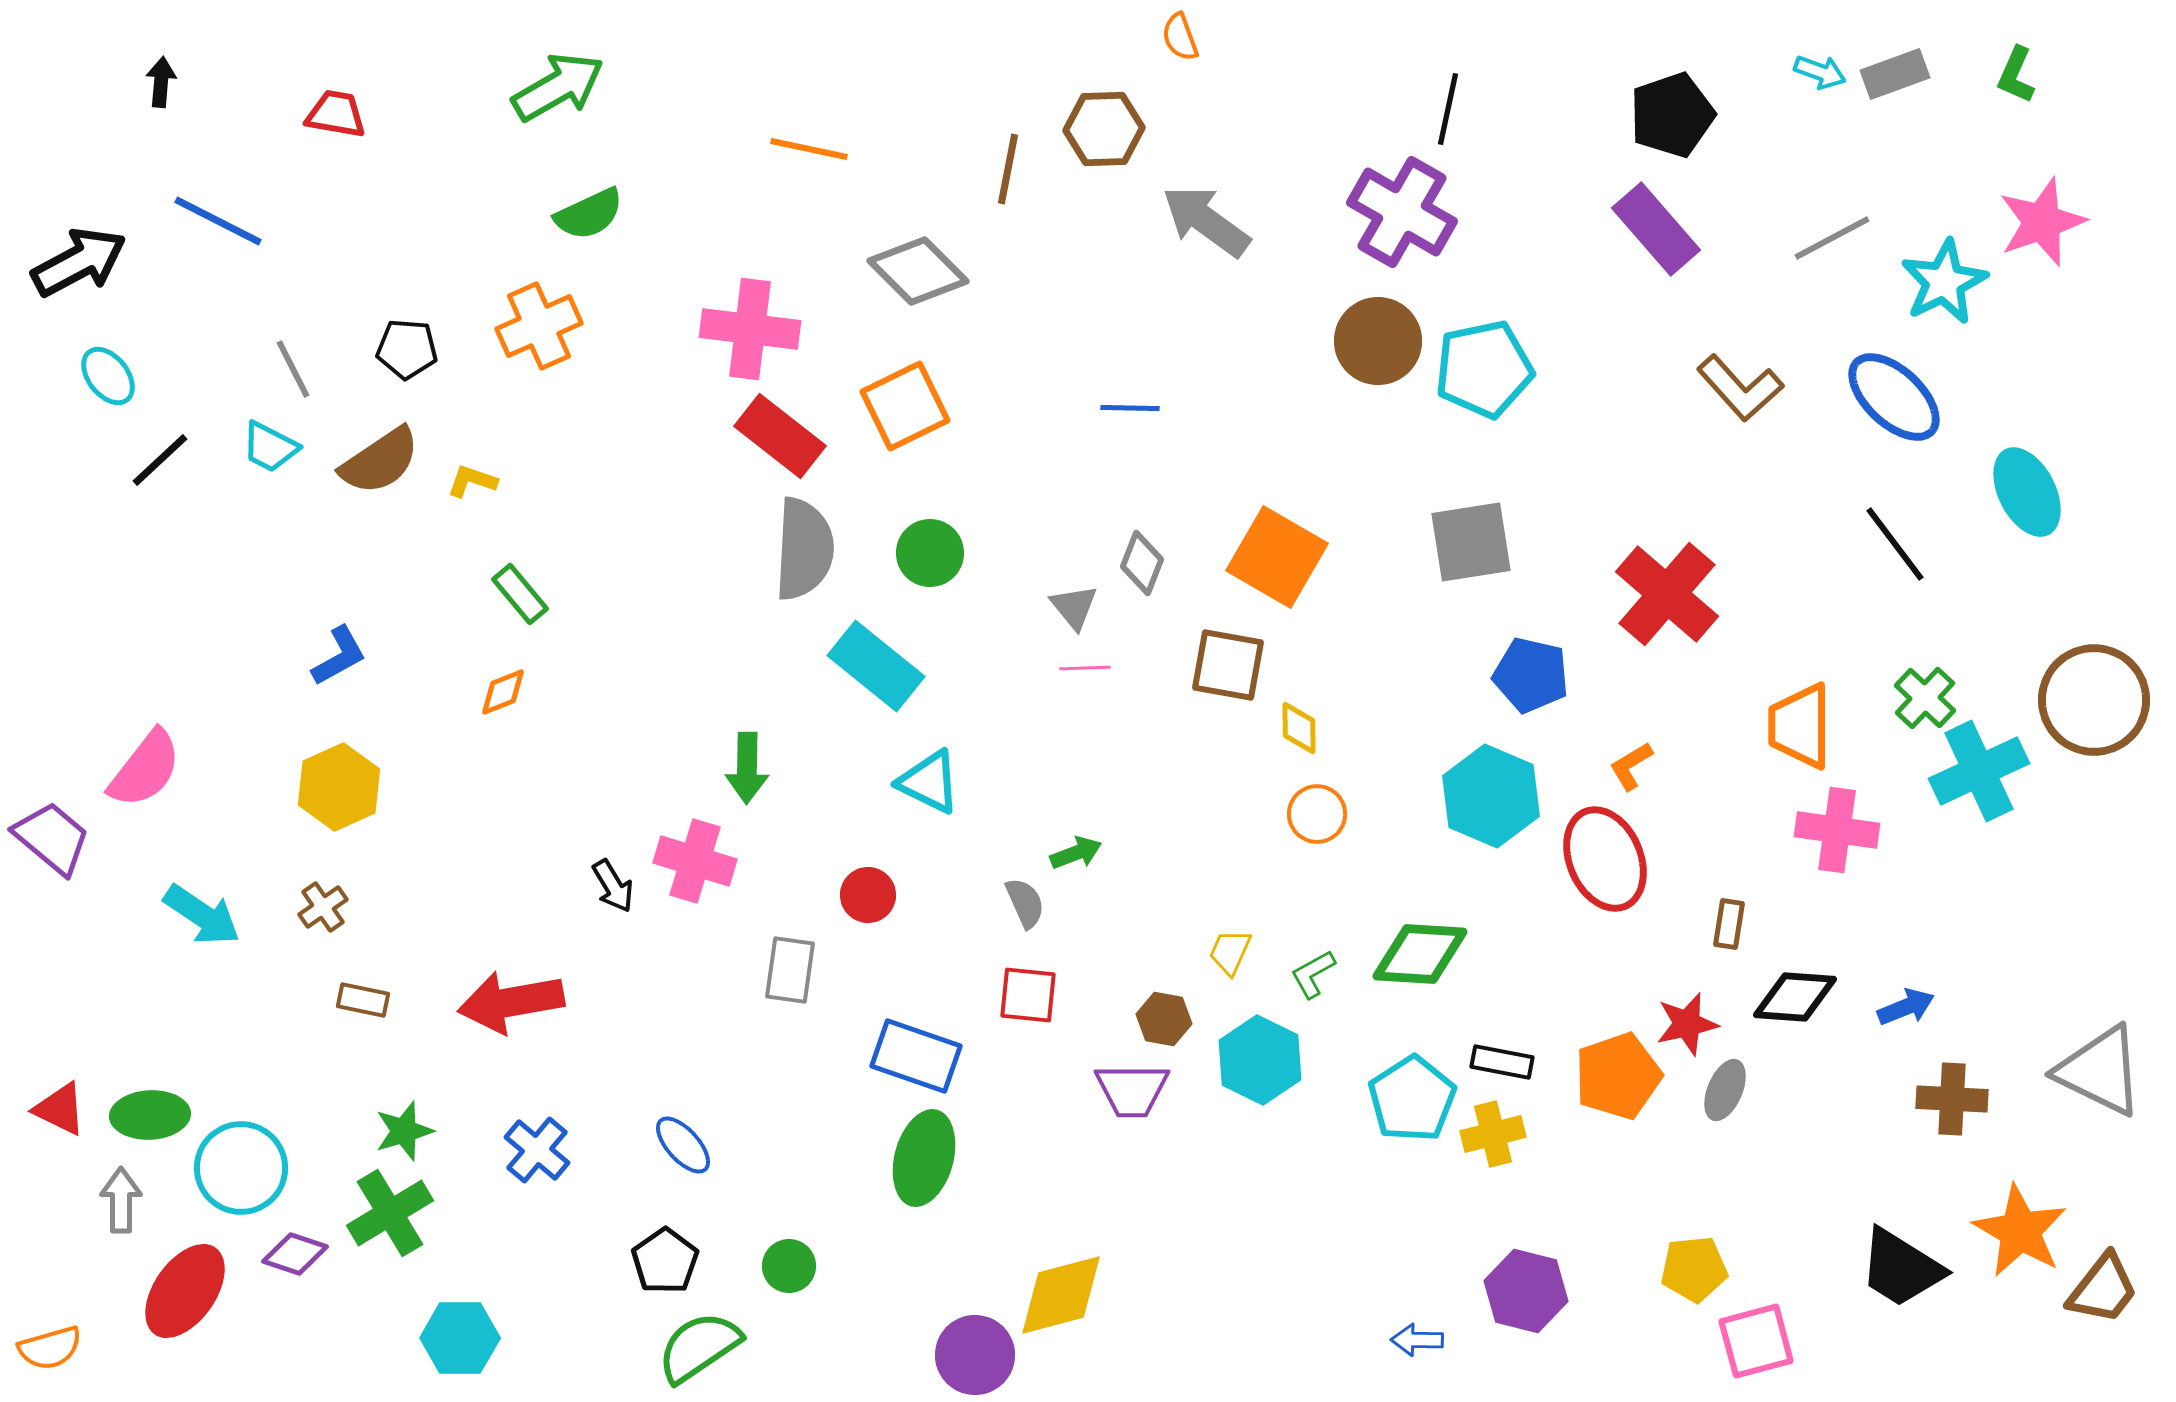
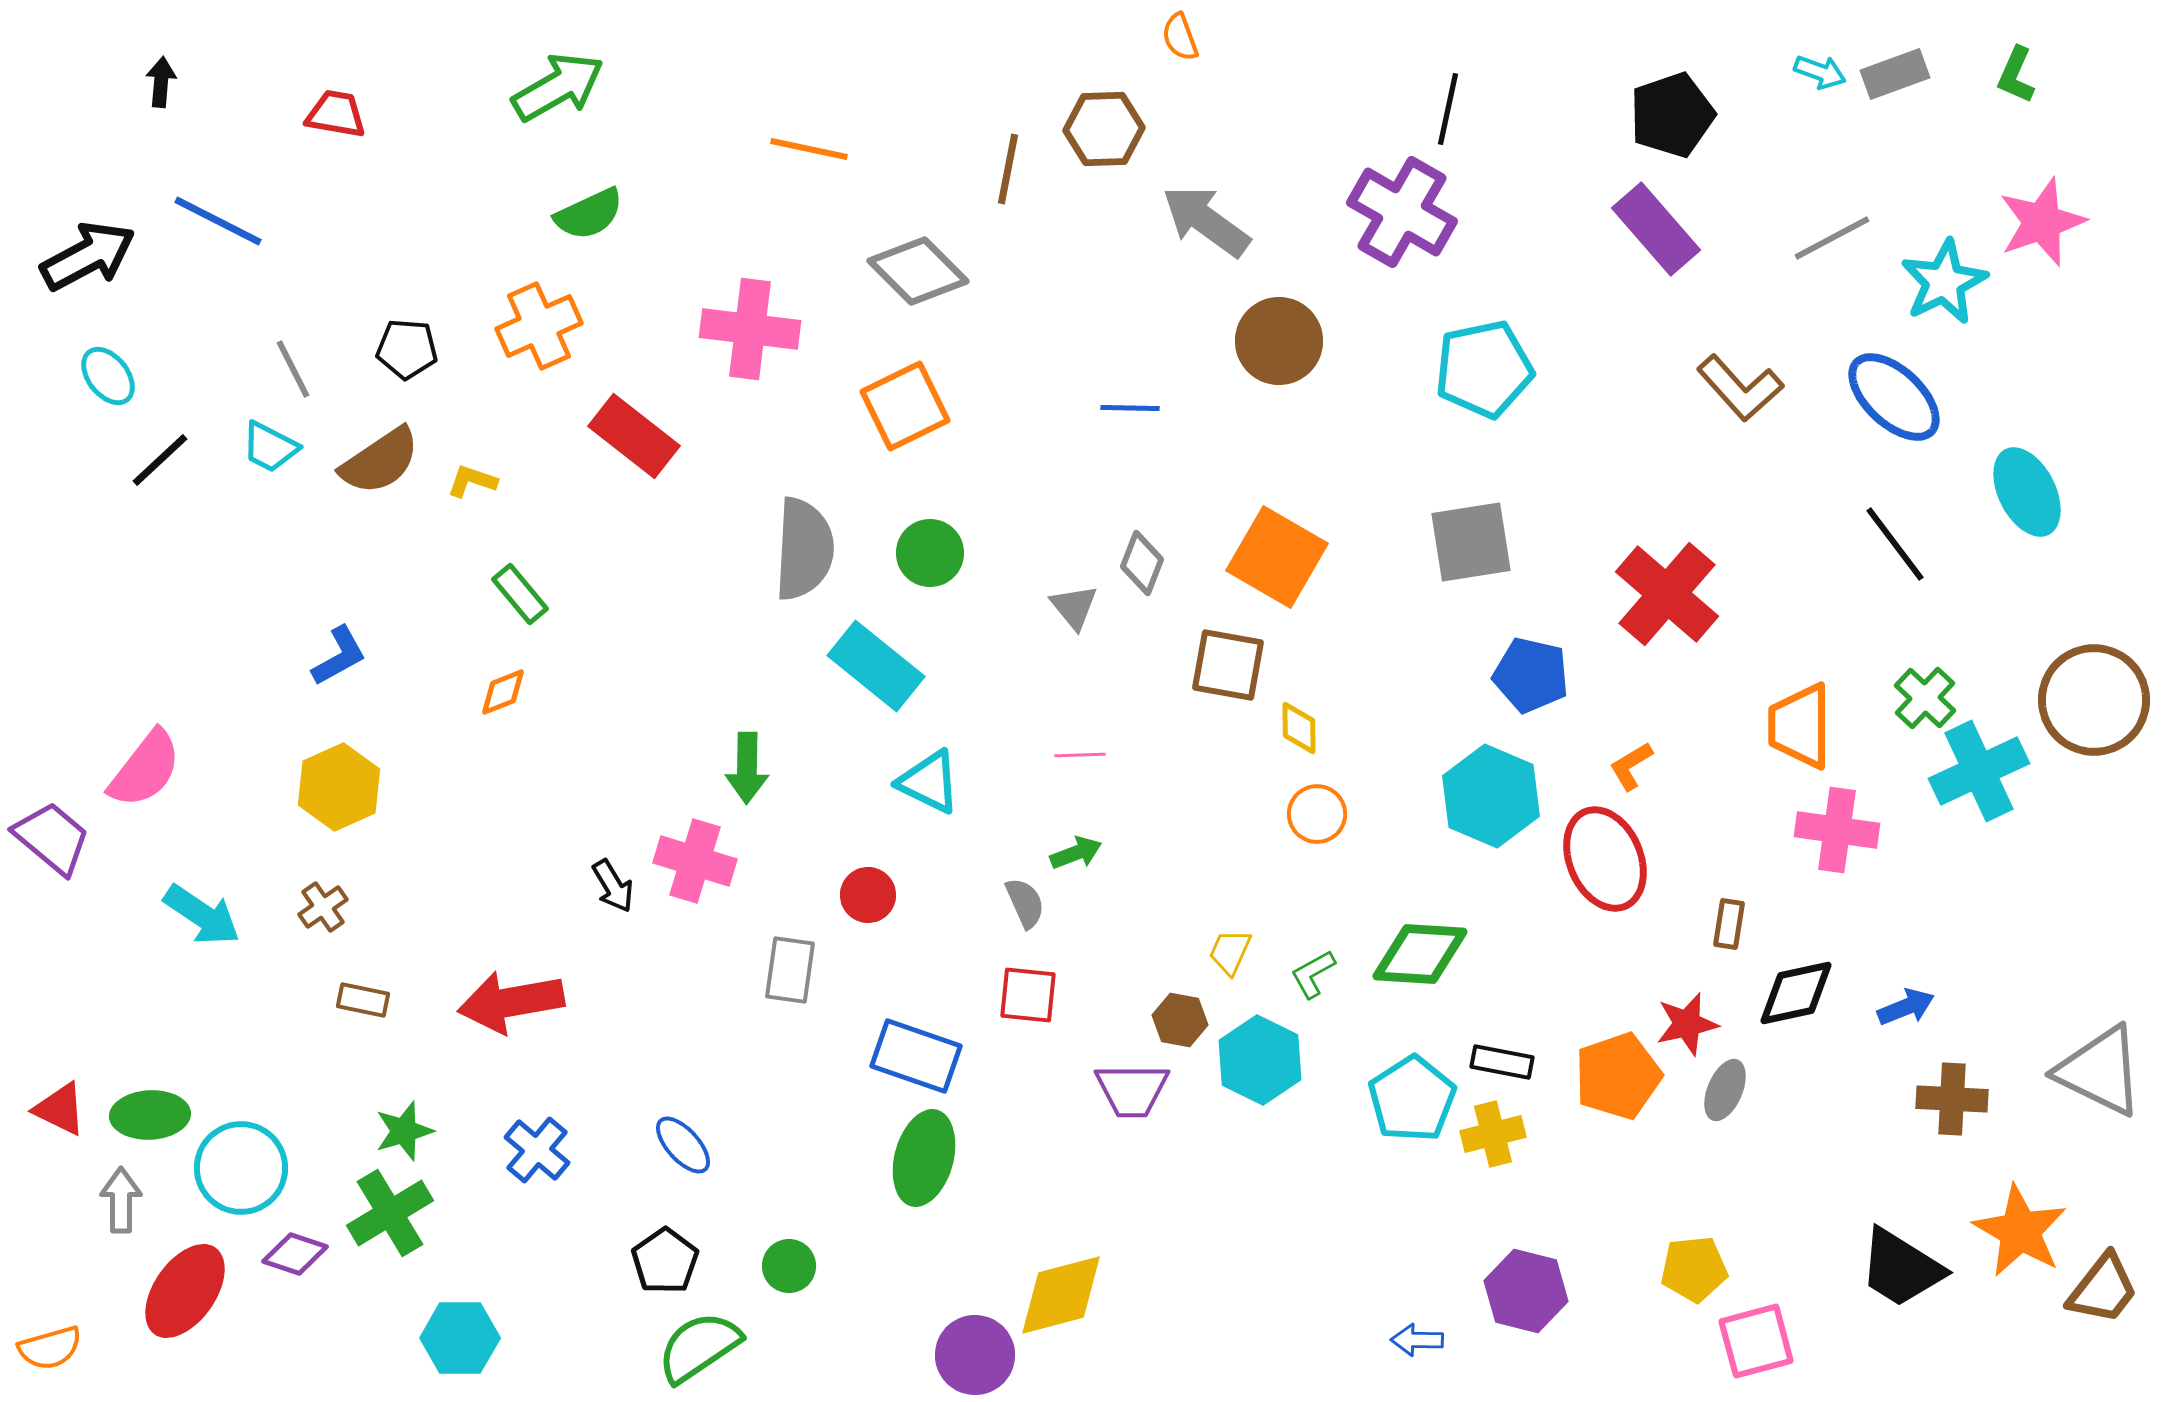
black arrow at (79, 262): moved 9 px right, 6 px up
brown circle at (1378, 341): moved 99 px left
red rectangle at (780, 436): moved 146 px left
pink line at (1085, 668): moved 5 px left, 87 px down
black diamond at (1795, 997): moved 1 px right, 4 px up; rotated 16 degrees counterclockwise
brown hexagon at (1164, 1019): moved 16 px right, 1 px down
